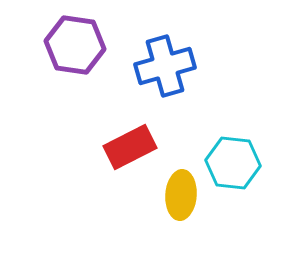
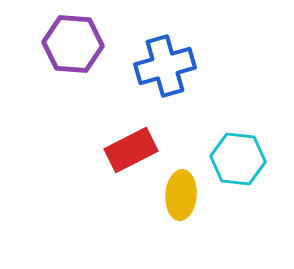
purple hexagon: moved 2 px left, 1 px up; rotated 4 degrees counterclockwise
red rectangle: moved 1 px right, 3 px down
cyan hexagon: moved 5 px right, 4 px up
